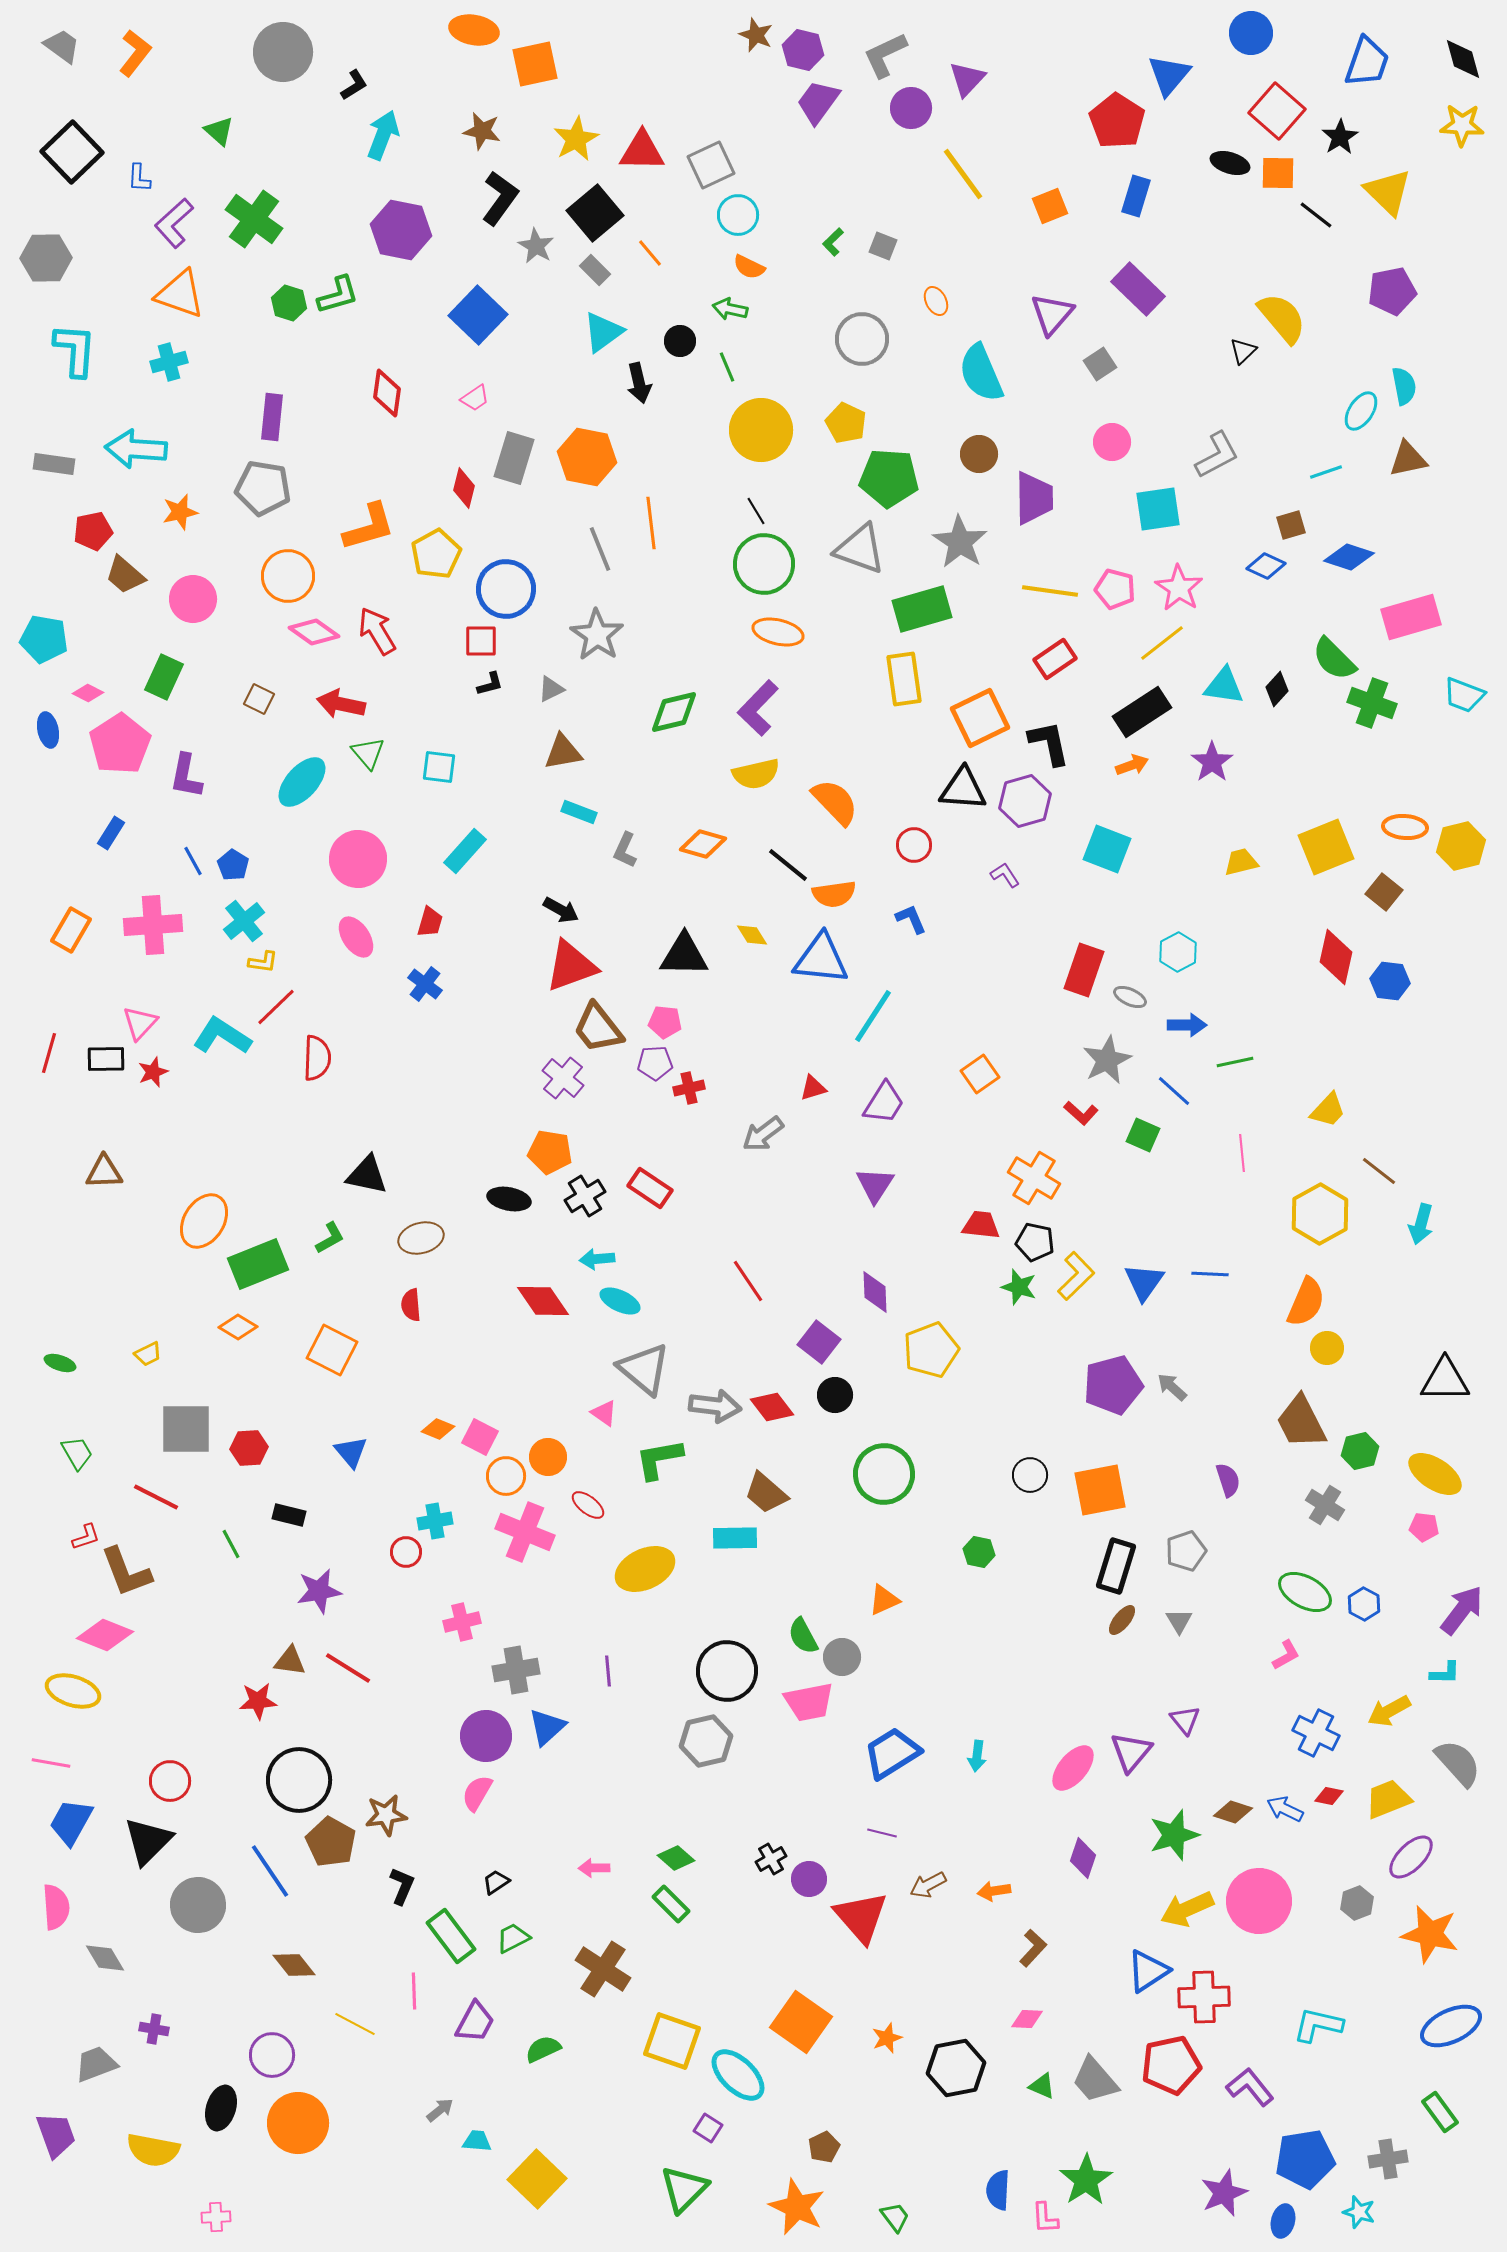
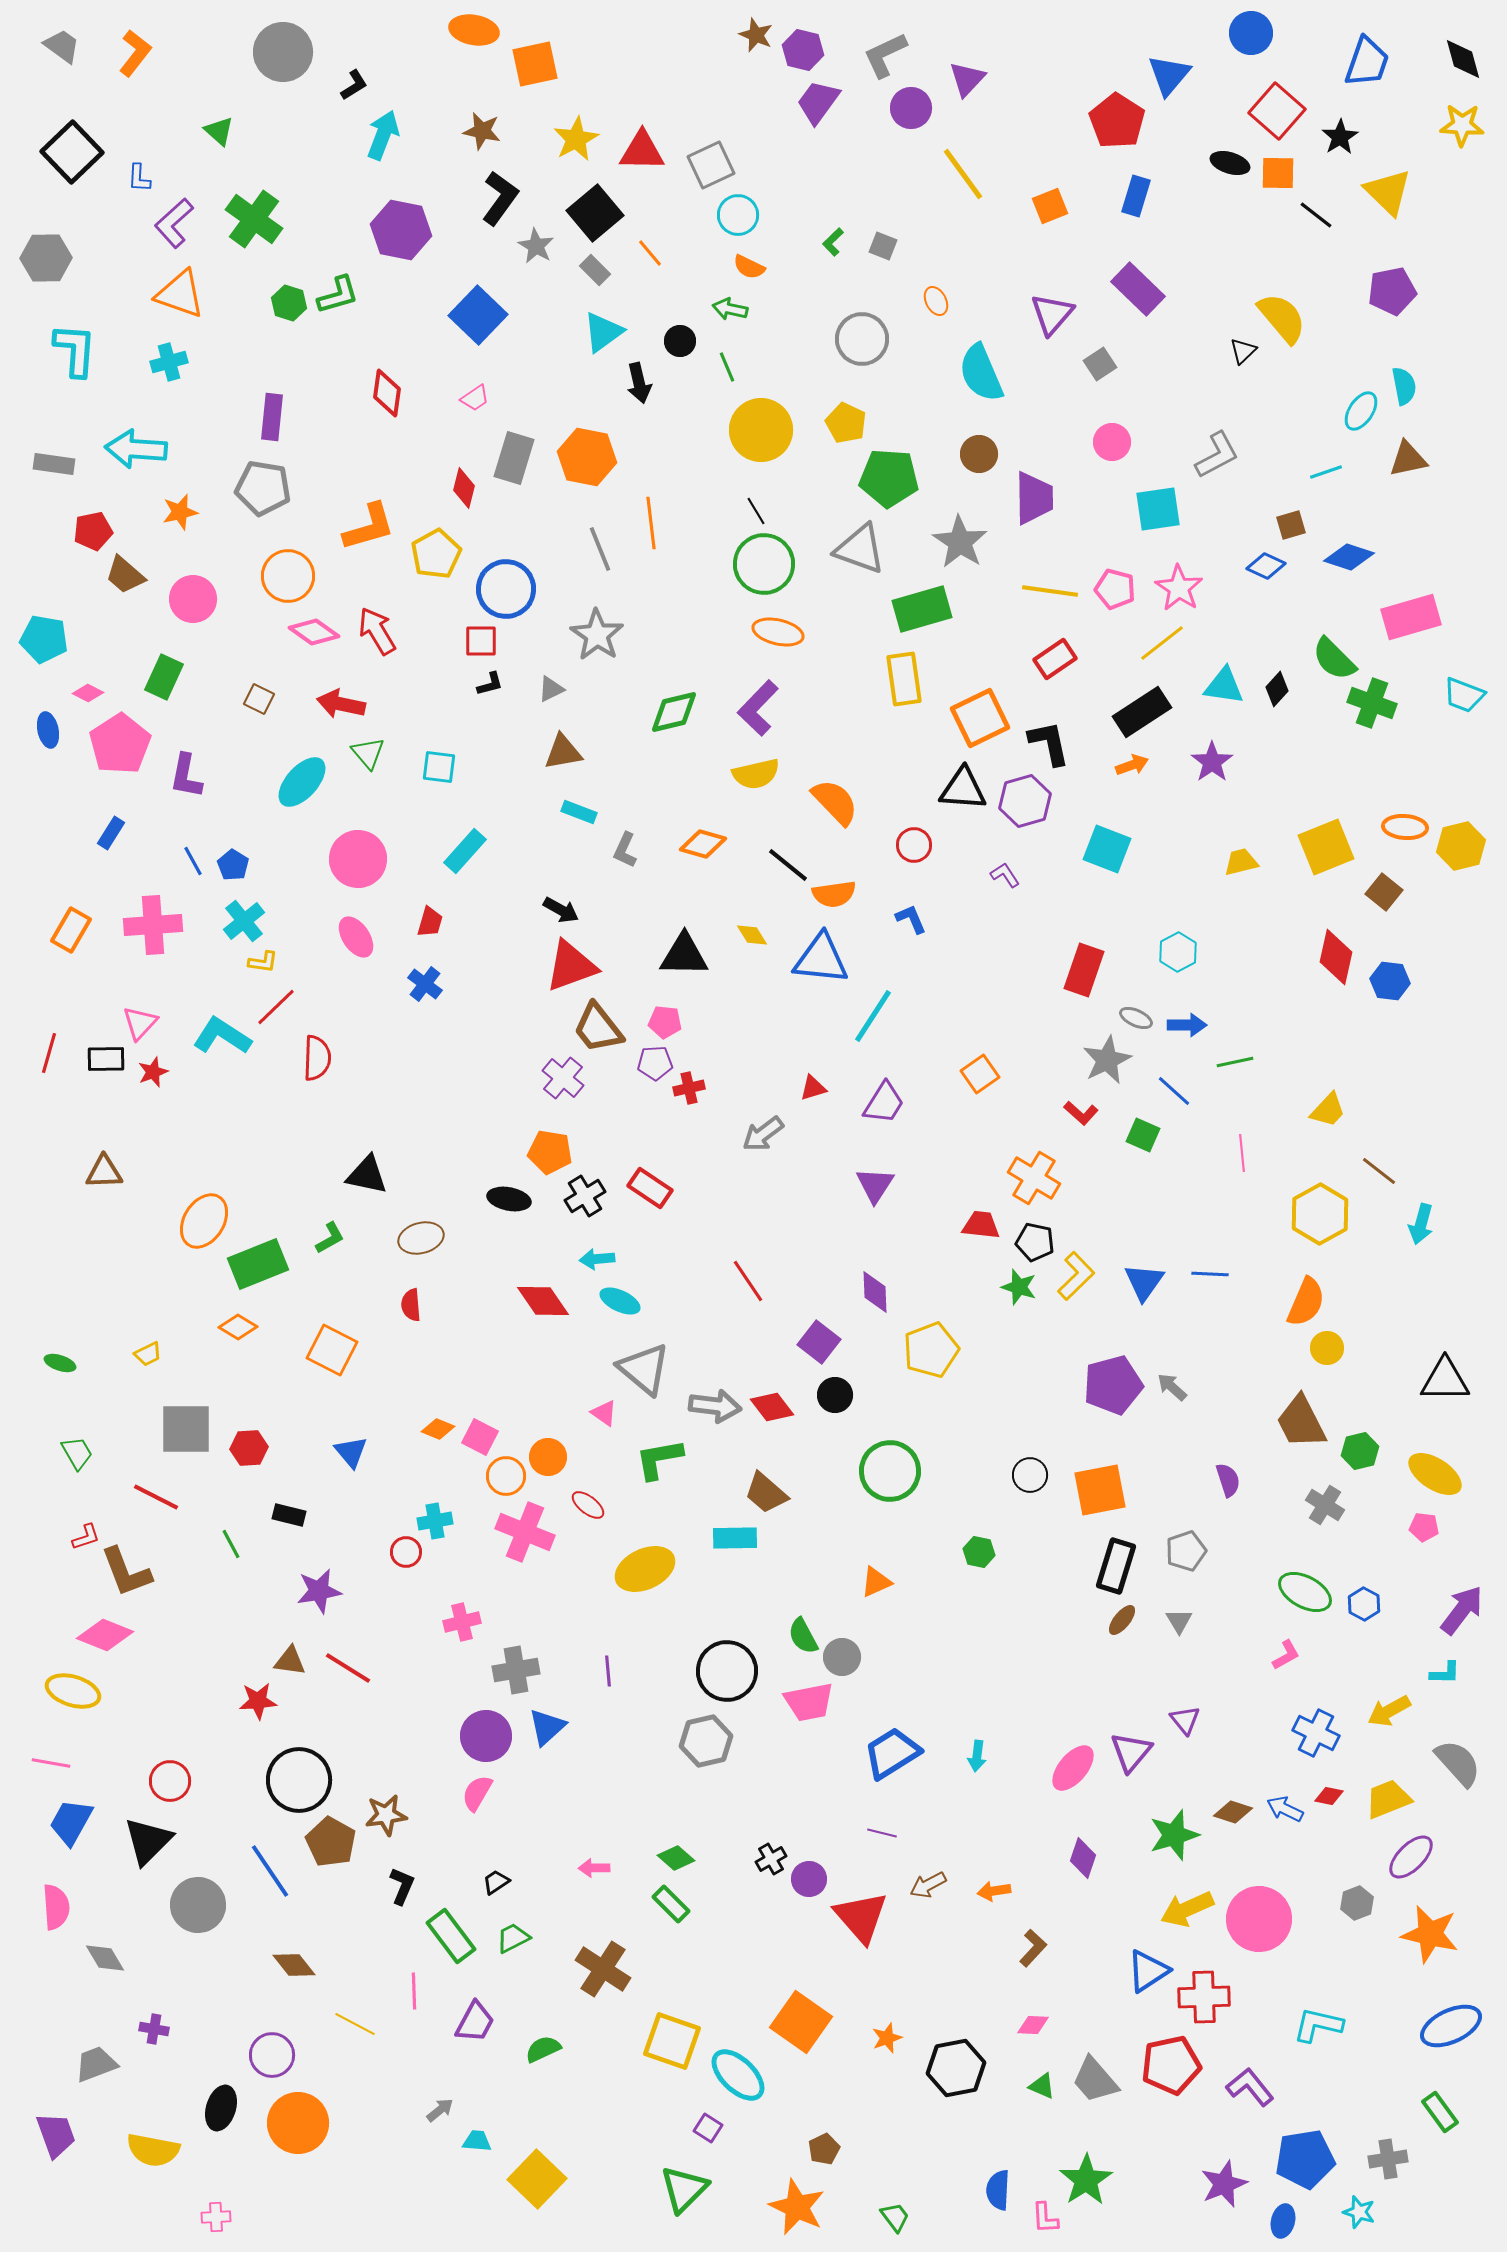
gray ellipse at (1130, 997): moved 6 px right, 21 px down
green circle at (884, 1474): moved 6 px right, 3 px up
orange triangle at (884, 1600): moved 8 px left, 18 px up
pink circle at (1259, 1901): moved 18 px down
pink diamond at (1027, 2019): moved 6 px right, 6 px down
brown pentagon at (824, 2147): moved 2 px down
purple star at (1224, 2193): moved 9 px up
